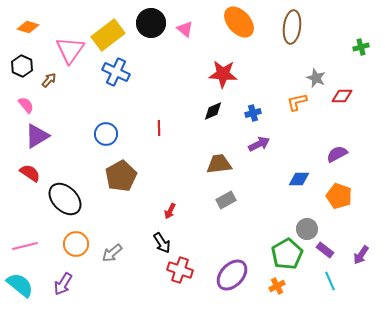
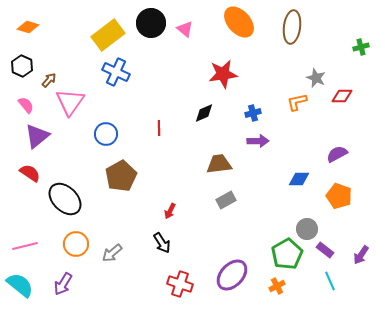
pink triangle at (70, 50): moved 52 px down
red star at (223, 74): rotated 12 degrees counterclockwise
black diamond at (213, 111): moved 9 px left, 2 px down
purple triangle at (37, 136): rotated 8 degrees counterclockwise
purple arrow at (259, 144): moved 1 px left, 3 px up; rotated 25 degrees clockwise
red cross at (180, 270): moved 14 px down
